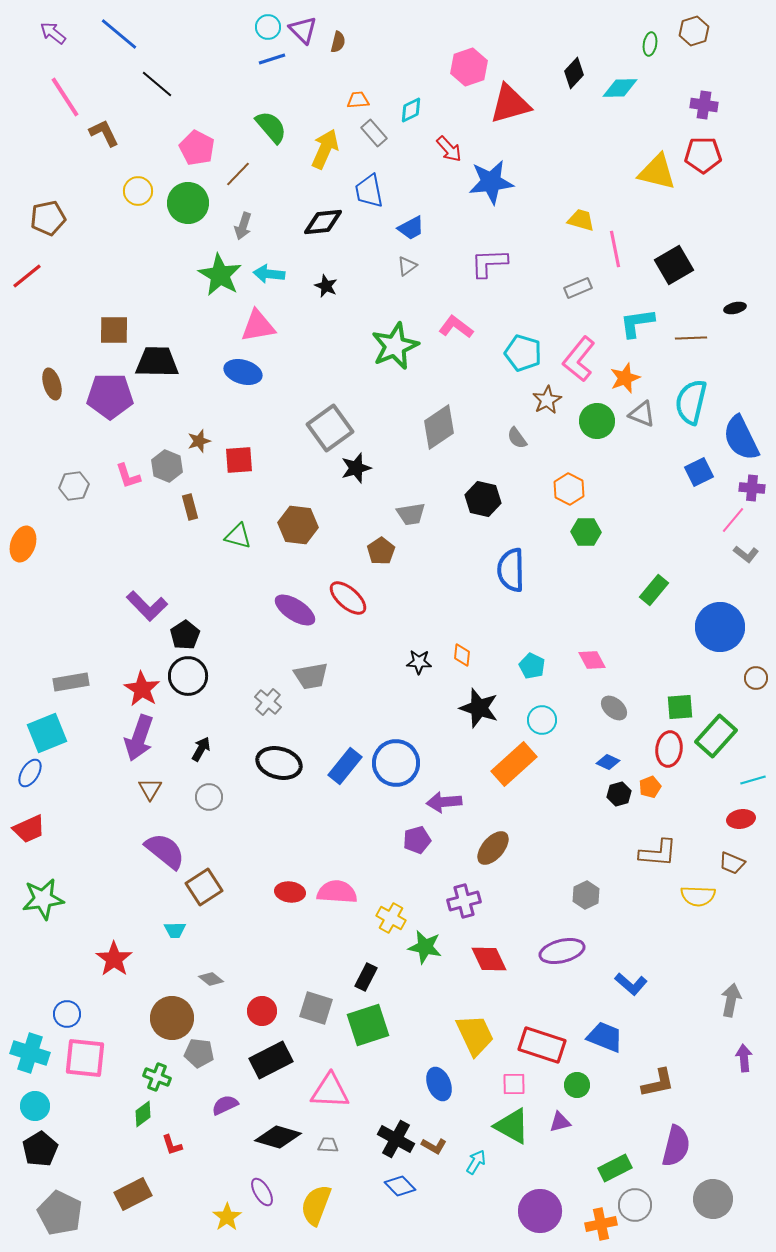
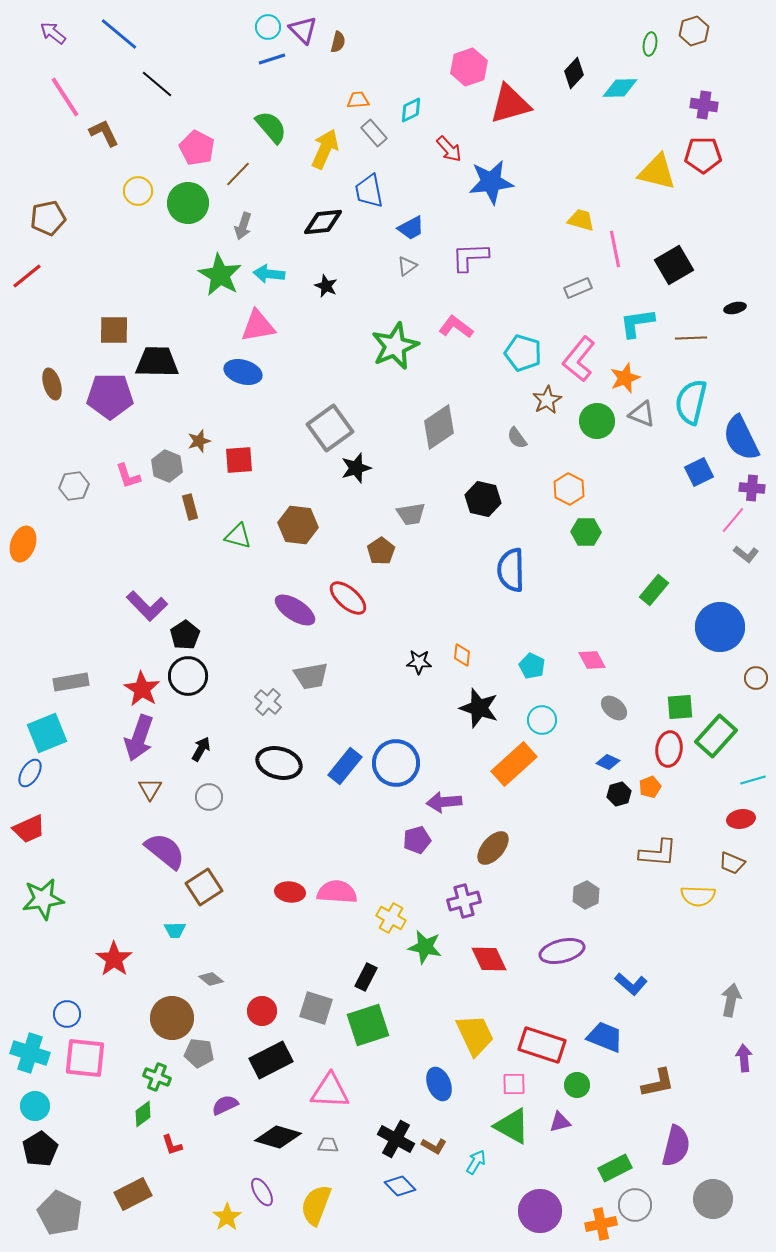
purple L-shape at (489, 263): moved 19 px left, 6 px up
